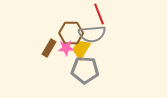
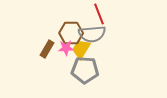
brown rectangle: moved 2 px left, 1 px down
